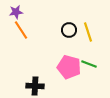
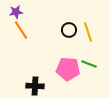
pink pentagon: moved 1 px left, 2 px down; rotated 10 degrees counterclockwise
